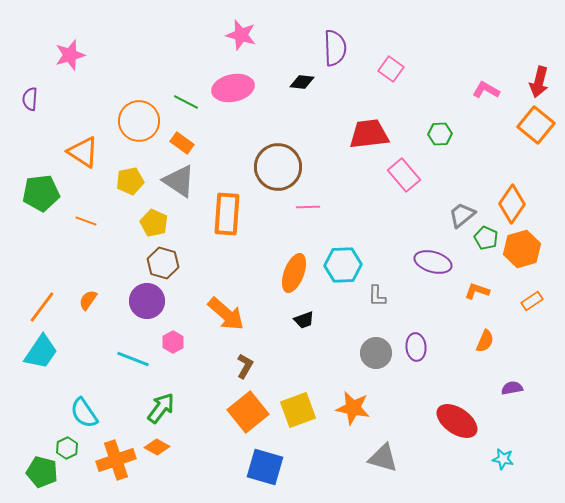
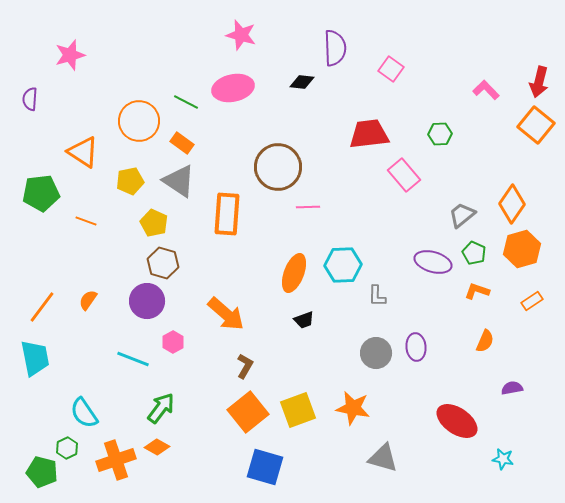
pink L-shape at (486, 90): rotated 16 degrees clockwise
green pentagon at (486, 238): moved 12 px left, 15 px down
cyan trapezoid at (41, 352): moved 6 px left, 6 px down; rotated 45 degrees counterclockwise
